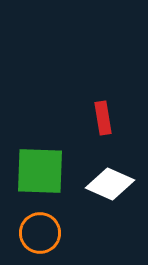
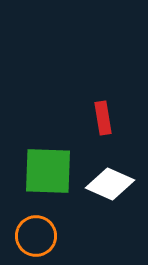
green square: moved 8 px right
orange circle: moved 4 px left, 3 px down
